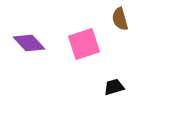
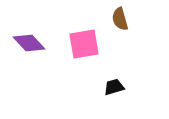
pink square: rotated 8 degrees clockwise
